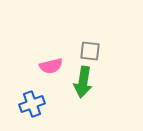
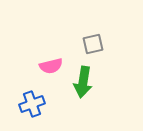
gray square: moved 3 px right, 7 px up; rotated 20 degrees counterclockwise
